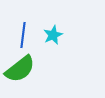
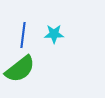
cyan star: moved 1 px right, 1 px up; rotated 24 degrees clockwise
